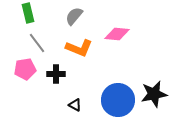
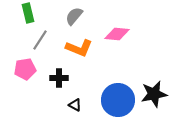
gray line: moved 3 px right, 3 px up; rotated 70 degrees clockwise
black cross: moved 3 px right, 4 px down
